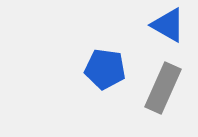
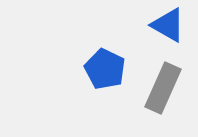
blue pentagon: rotated 18 degrees clockwise
